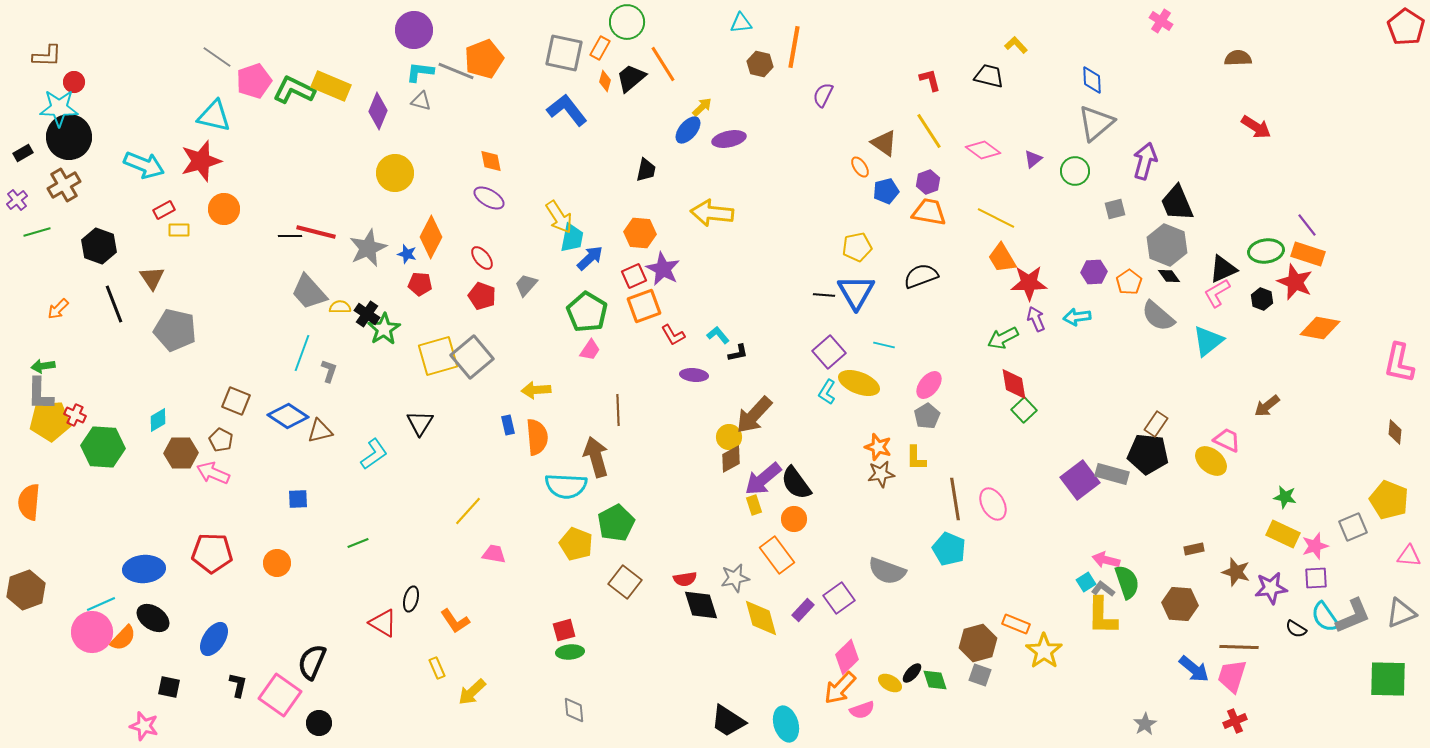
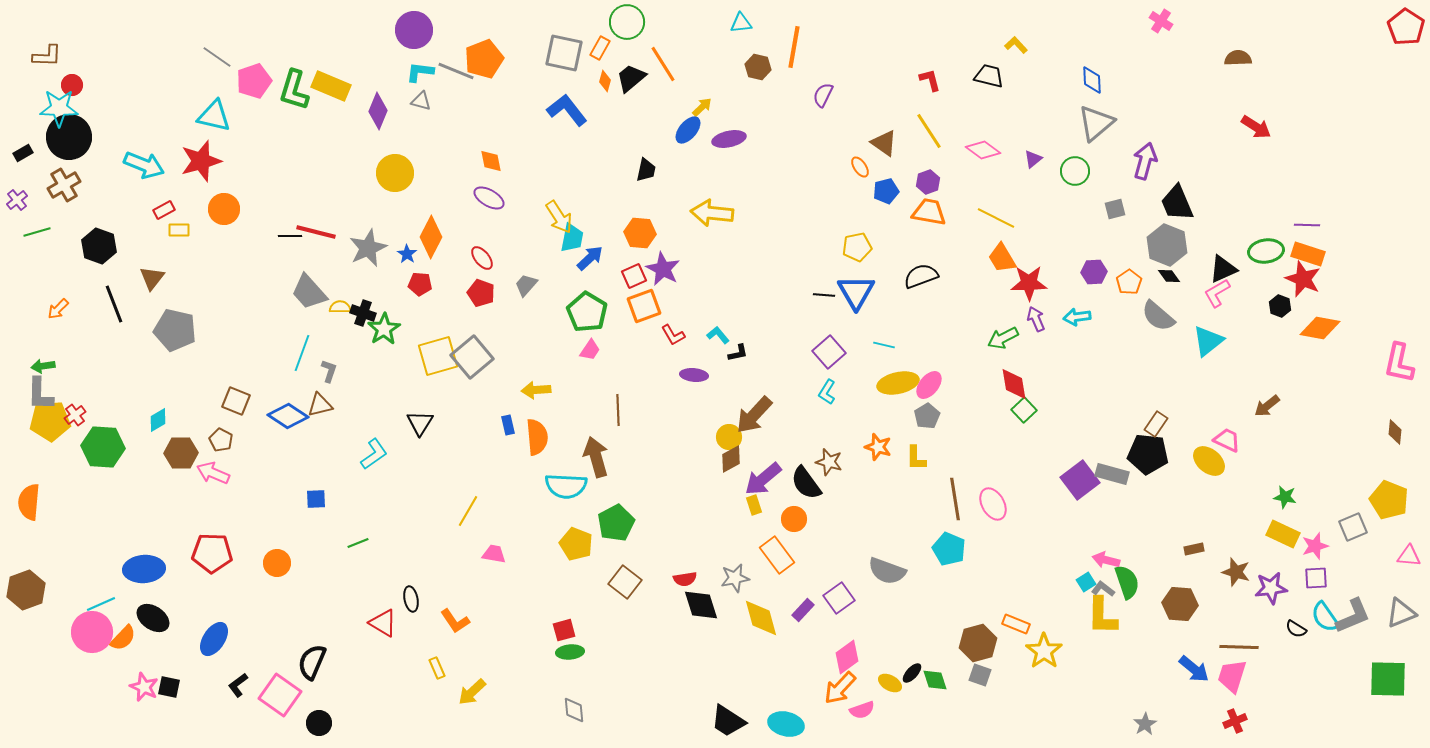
brown hexagon at (760, 64): moved 2 px left, 3 px down
red circle at (74, 82): moved 2 px left, 3 px down
green L-shape at (294, 90): rotated 99 degrees counterclockwise
purple line at (1307, 225): rotated 50 degrees counterclockwise
blue star at (407, 254): rotated 18 degrees clockwise
brown triangle at (152, 278): rotated 12 degrees clockwise
red star at (1295, 282): moved 8 px right, 3 px up
red pentagon at (482, 296): moved 1 px left, 3 px up
black hexagon at (1262, 299): moved 18 px right, 7 px down
black cross at (367, 314): moved 4 px left, 1 px up; rotated 15 degrees counterclockwise
yellow ellipse at (859, 383): moved 39 px right; rotated 33 degrees counterclockwise
red cross at (75, 415): rotated 30 degrees clockwise
brown triangle at (320, 431): moved 26 px up
yellow ellipse at (1211, 461): moved 2 px left
brown star at (881, 474): moved 52 px left, 12 px up; rotated 24 degrees clockwise
black semicircle at (796, 483): moved 10 px right
blue square at (298, 499): moved 18 px right
yellow line at (468, 511): rotated 12 degrees counterclockwise
black ellipse at (411, 599): rotated 25 degrees counterclockwise
pink diamond at (847, 657): rotated 8 degrees clockwise
black L-shape at (238, 685): rotated 140 degrees counterclockwise
cyan ellipse at (786, 724): rotated 60 degrees counterclockwise
pink star at (144, 726): moved 39 px up; rotated 8 degrees clockwise
